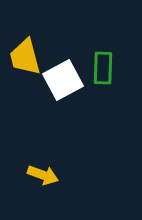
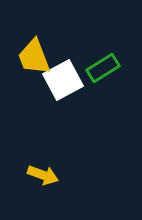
yellow trapezoid: moved 9 px right; rotated 6 degrees counterclockwise
green rectangle: rotated 56 degrees clockwise
